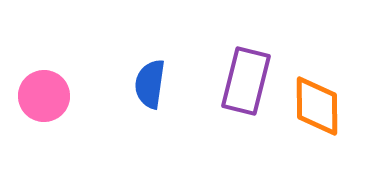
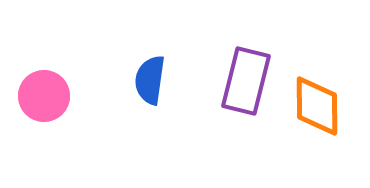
blue semicircle: moved 4 px up
